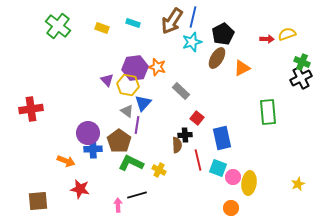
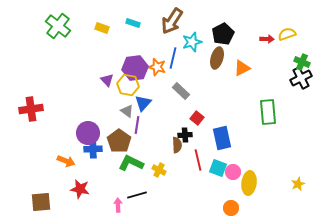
blue line at (193, 17): moved 20 px left, 41 px down
brown ellipse at (217, 58): rotated 15 degrees counterclockwise
pink circle at (233, 177): moved 5 px up
brown square at (38, 201): moved 3 px right, 1 px down
